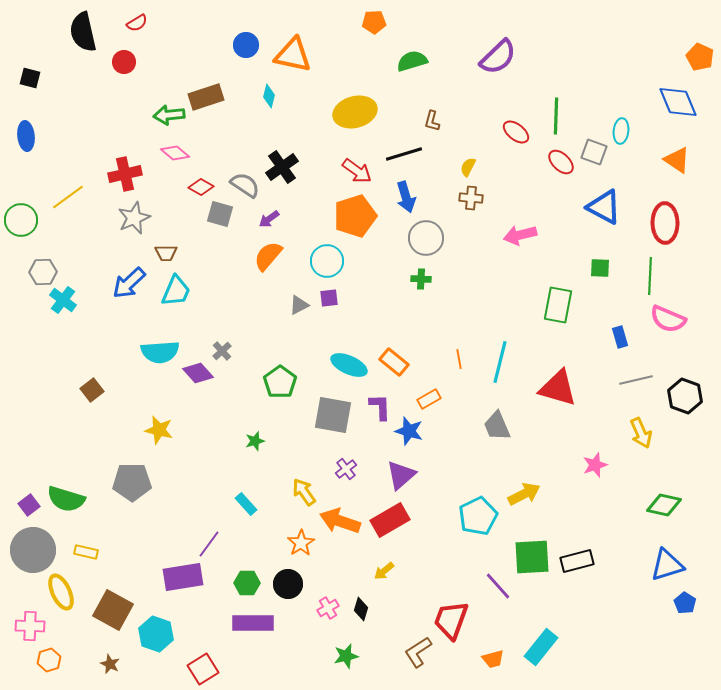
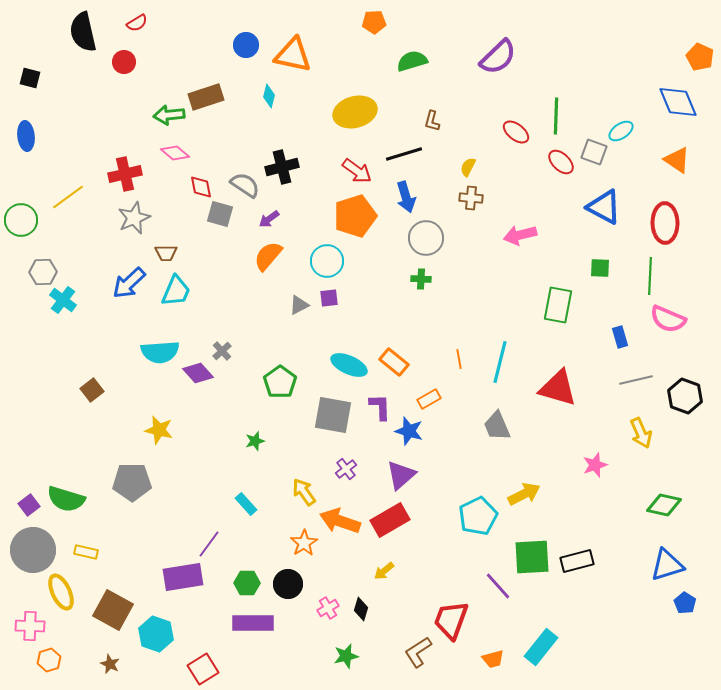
cyan ellipse at (621, 131): rotated 50 degrees clockwise
black cross at (282, 167): rotated 20 degrees clockwise
red diamond at (201, 187): rotated 50 degrees clockwise
orange star at (301, 543): moved 3 px right
